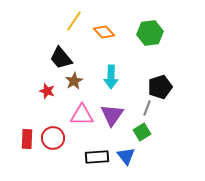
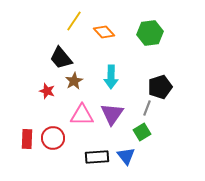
purple triangle: moved 1 px up
